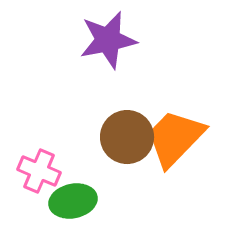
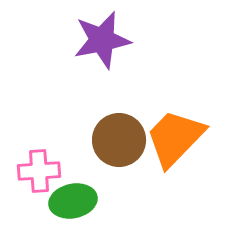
purple star: moved 6 px left
brown circle: moved 8 px left, 3 px down
pink cross: rotated 27 degrees counterclockwise
